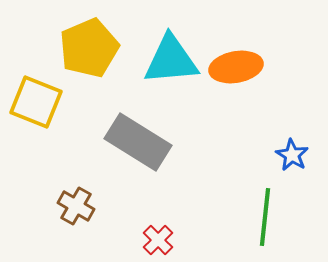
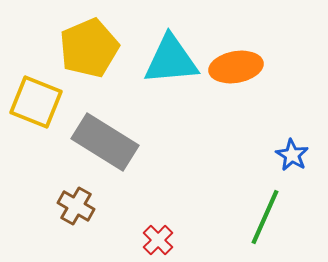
gray rectangle: moved 33 px left
green line: rotated 18 degrees clockwise
